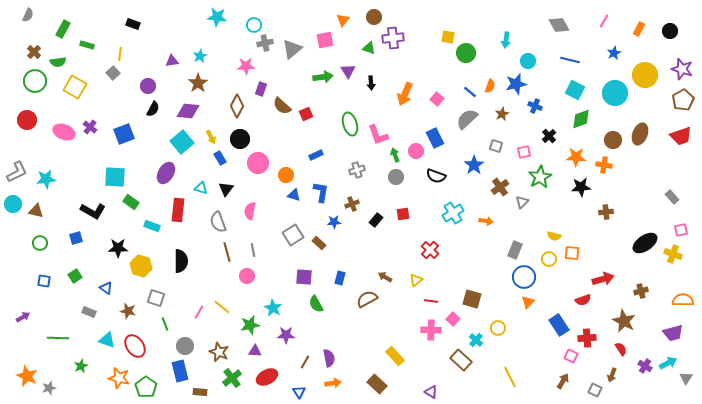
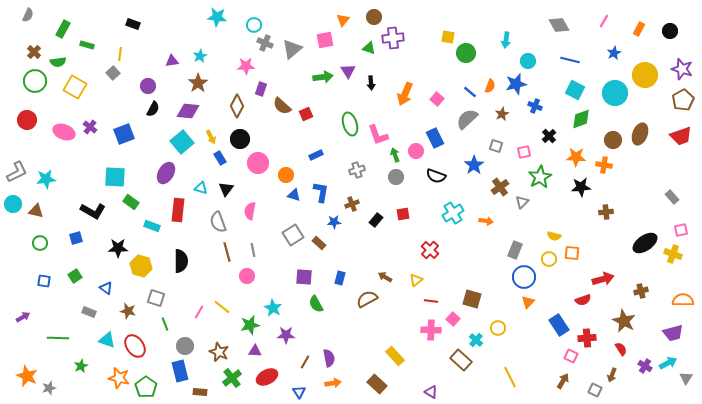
gray cross at (265, 43): rotated 35 degrees clockwise
